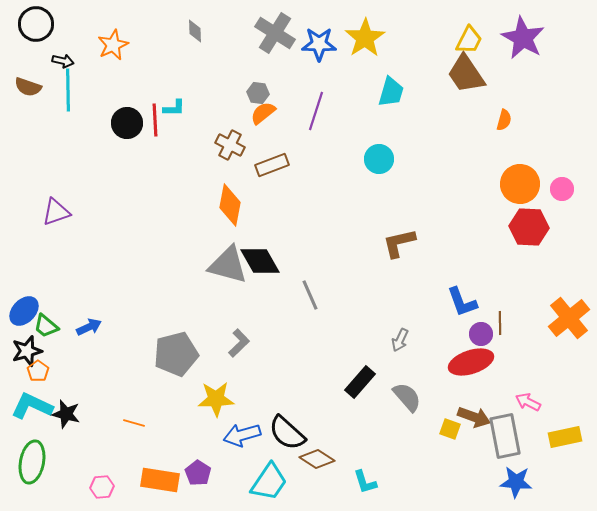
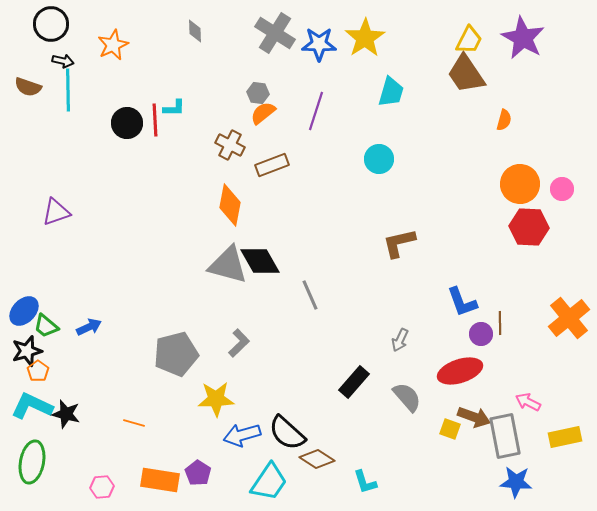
black circle at (36, 24): moved 15 px right
red ellipse at (471, 362): moved 11 px left, 9 px down
black rectangle at (360, 382): moved 6 px left
